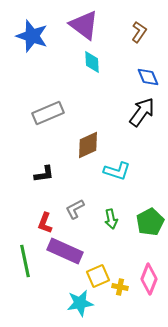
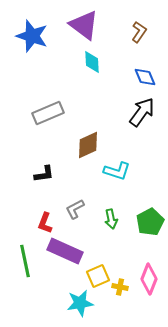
blue diamond: moved 3 px left
